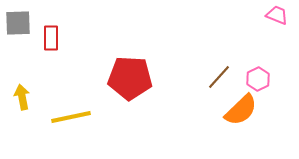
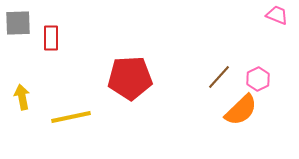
red pentagon: rotated 6 degrees counterclockwise
